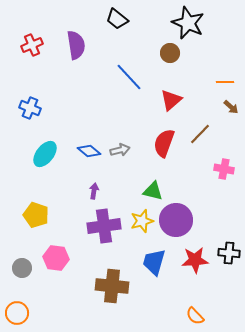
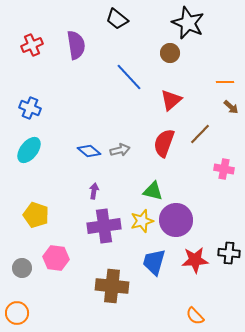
cyan ellipse: moved 16 px left, 4 px up
